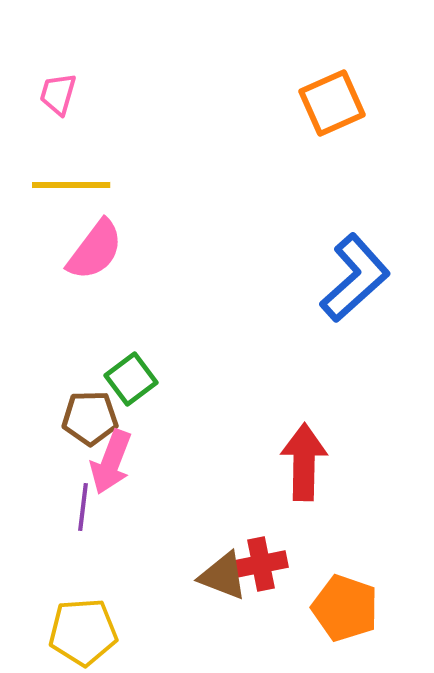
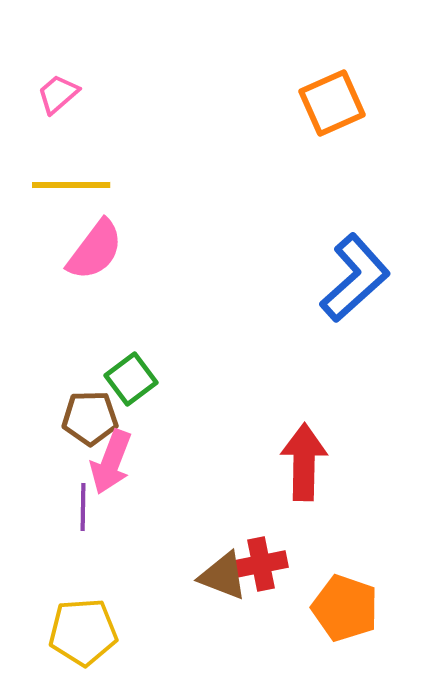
pink trapezoid: rotated 33 degrees clockwise
purple line: rotated 6 degrees counterclockwise
